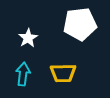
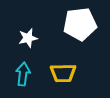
white star: rotated 18 degrees clockwise
